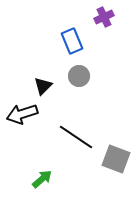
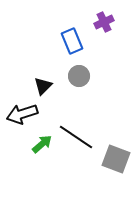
purple cross: moved 5 px down
green arrow: moved 35 px up
